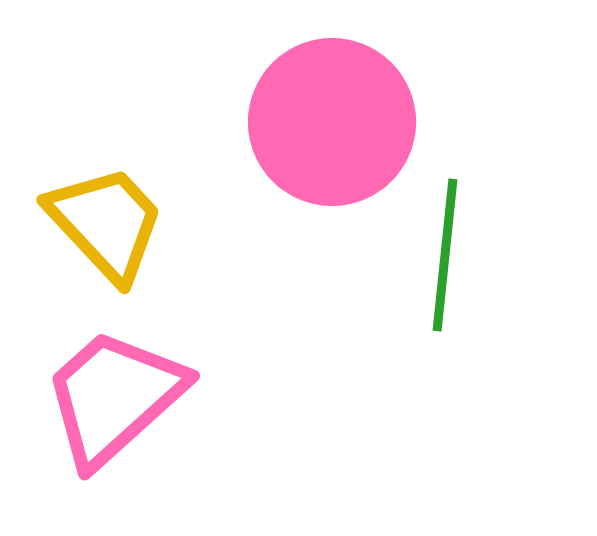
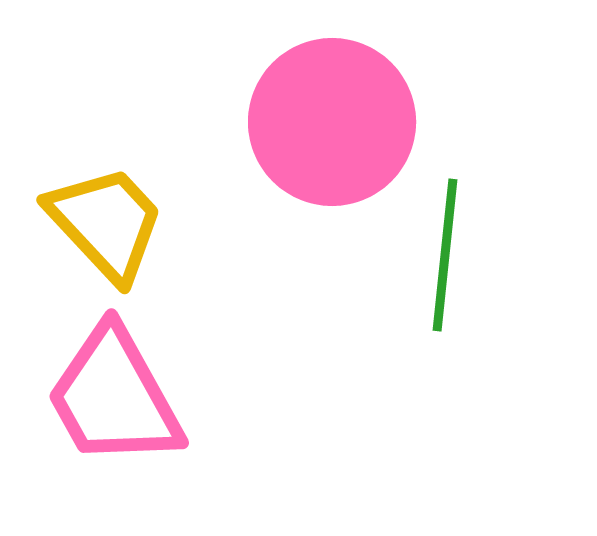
pink trapezoid: rotated 77 degrees counterclockwise
